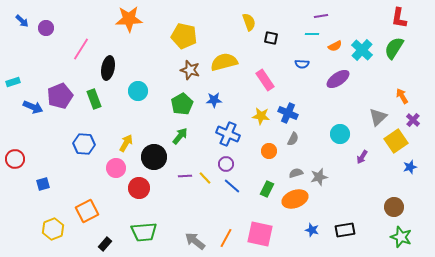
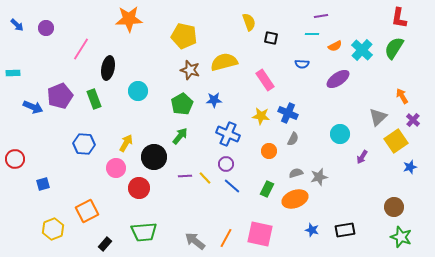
blue arrow at (22, 21): moved 5 px left, 4 px down
cyan rectangle at (13, 82): moved 9 px up; rotated 16 degrees clockwise
